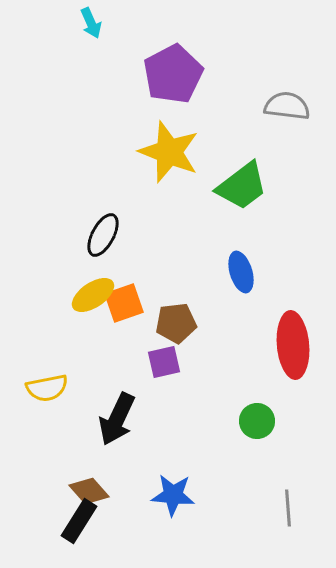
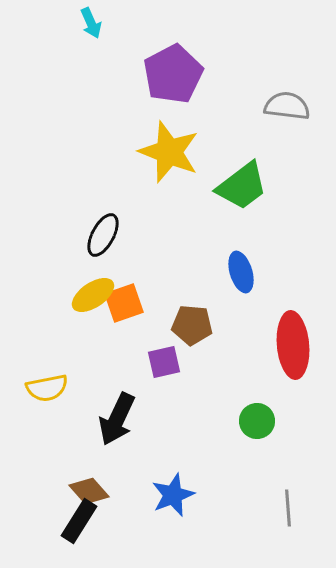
brown pentagon: moved 16 px right, 2 px down; rotated 12 degrees clockwise
blue star: rotated 27 degrees counterclockwise
